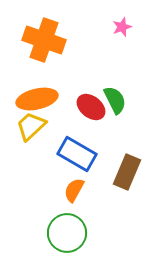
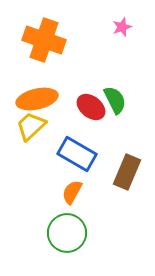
orange semicircle: moved 2 px left, 2 px down
